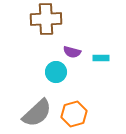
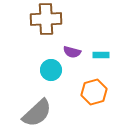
cyan rectangle: moved 3 px up
cyan circle: moved 5 px left, 2 px up
orange hexagon: moved 20 px right, 22 px up
